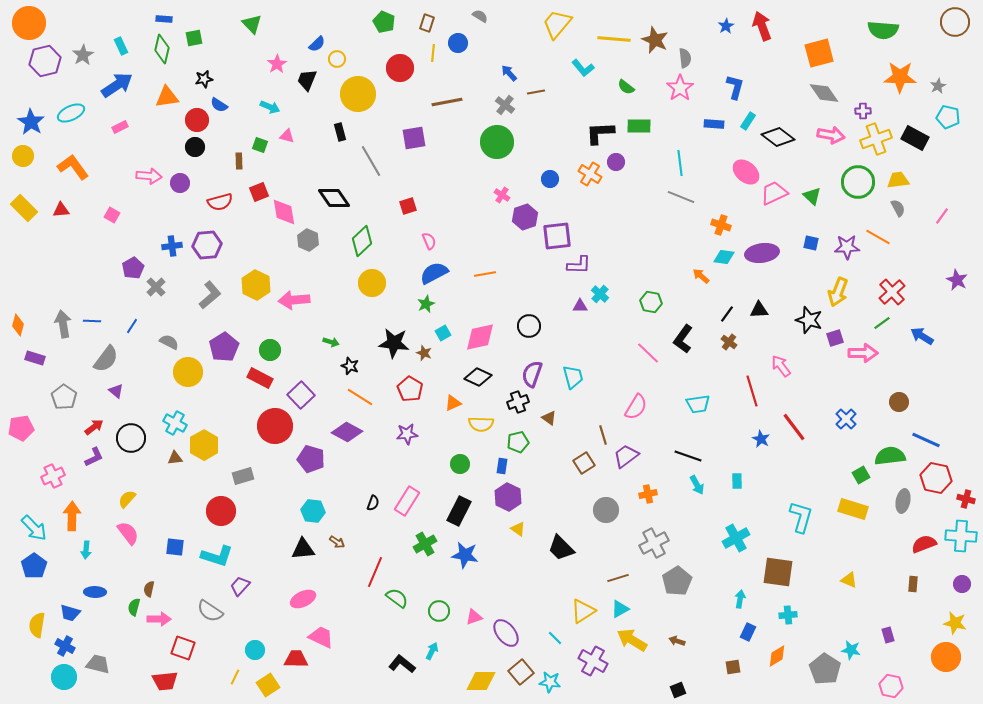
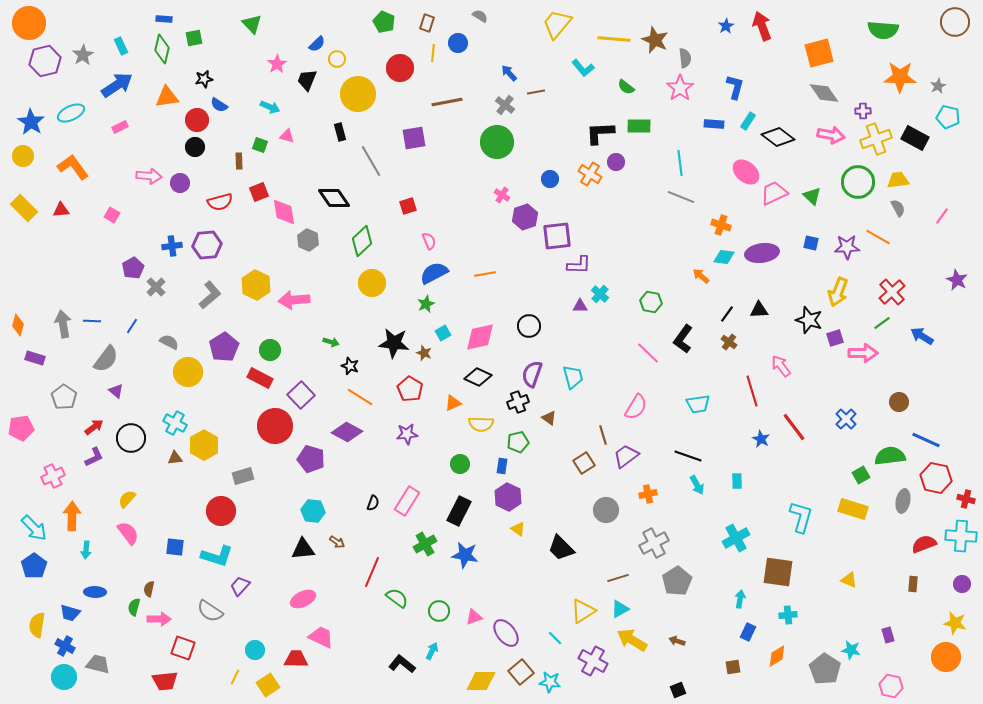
red line at (375, 572): moved 3 px left
